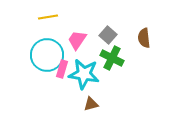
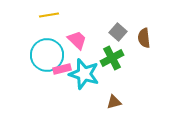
yellow line: moved 1 px right, 2 px up
gray square: moved 10 px right, 3 px up
pink trapezoid: rotated 100 degrees clockwise
green cross: rotated 35 degrees clockwise
pink rectangle: rotated 60 degrees clockwise
cyan star: rotated 8 degrees clockwise
brown triangle: moved 23 px right, 2 px up
